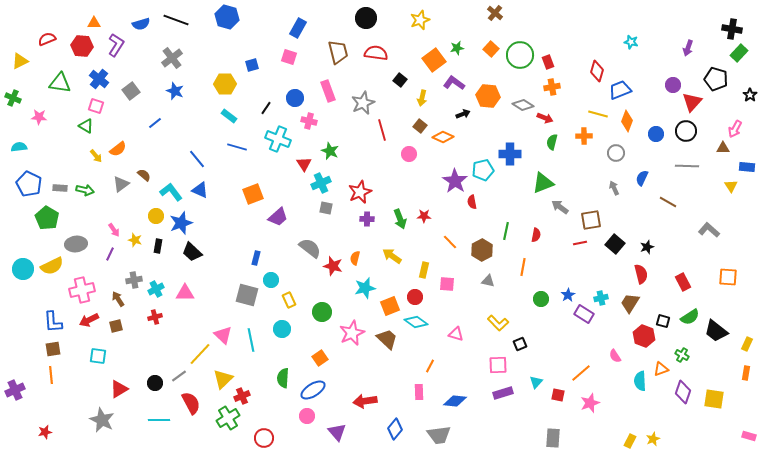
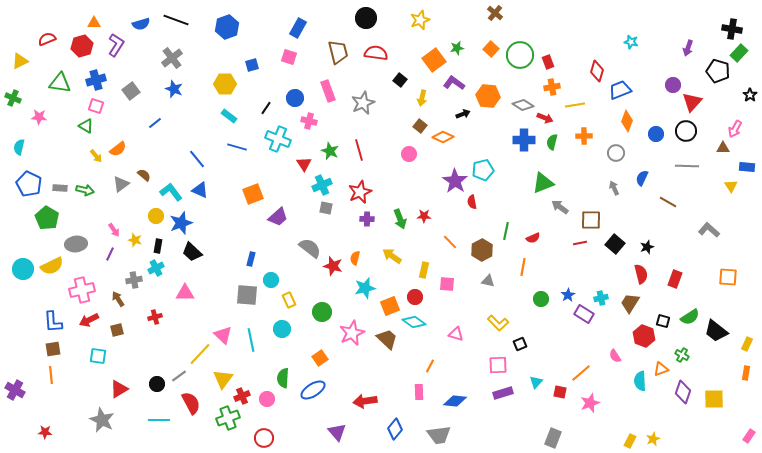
blue hexagon at (227, 17): moved 10 px down; rotated 25 degrees clockwise
red hexagon at (82, 46): rotated 20 degrees counterclockwise
blue cross at (99, 79): moved 3 px left, 1 px down; rotated 36 degrees clockwise
black pentagon at (716, 79): moved 2 px right, 8 px up
blue star at (175, 91): moved 1 px left, 2 px up
yellow line at (598, 114): moved 23 px left, 9 px up; rotated 24 degrees counterclockwise
red line at (382, 130): moved 23 px left, 20 px down
cyan semicircle at (19, 147): rotated 70 degrees counterclockwise
blue cross at (510, 154): moved 14 px right, 14 px up
cyan cross at (321, 183): moved 1 px right, 2 px down
brown square at (591, 220): rotated 10 degrees clockwise
red semicircle at (536, 235): moved 3 px left, 3 px down; rotated 56 degrees clockwise
blue rectangle at (256, 258): moved 5 px left, 1 px down
red rectangle at (683, 282): moved 8 px left, 3 px up; rotated 48 degrees clockwise
cyan cross at (156, 289): moved 21 px up
gray square at (247, 295): rotated 10 degrees counterclockwise
cyan diamond at (416, 322): moved 2 px left
brown square at (116, 326): moved 1 px right, 4 px down
yellow triangle at (223, 379): rotated 10 degrees counterclockwise
black circle at (155, 383): moved 2 px right, 1 px down
purple cross at (15, 390): rotated 36 degrees counterclockwise
red square at (558, 395): moved 2 px right, 3 px up
yellow square at (714, 399): rotated 10 degrees counterclockwise
pink circle at (307, 416): moved 40 px left, 17 px up
green cross at (228, 418): rotated 10 degrees clockwise
red star at (45, 432): rotated 16 degrees clockwise
pink rectangle at (749, 436): rotated 72 degrees counterclockwise
gray rectangle at (553, 438): rotated 18 degrees clockwise
